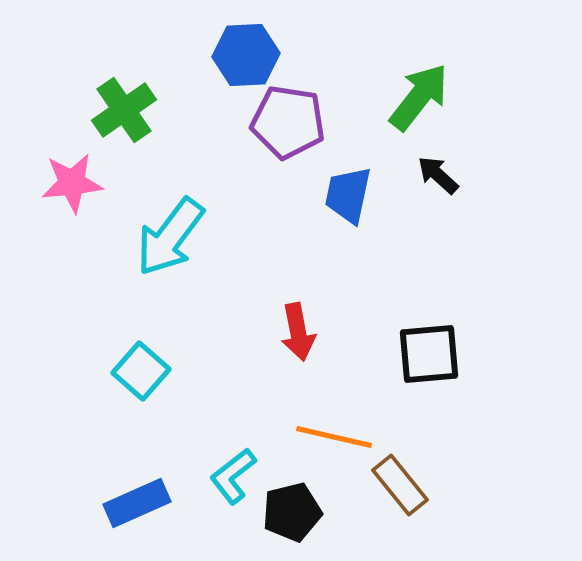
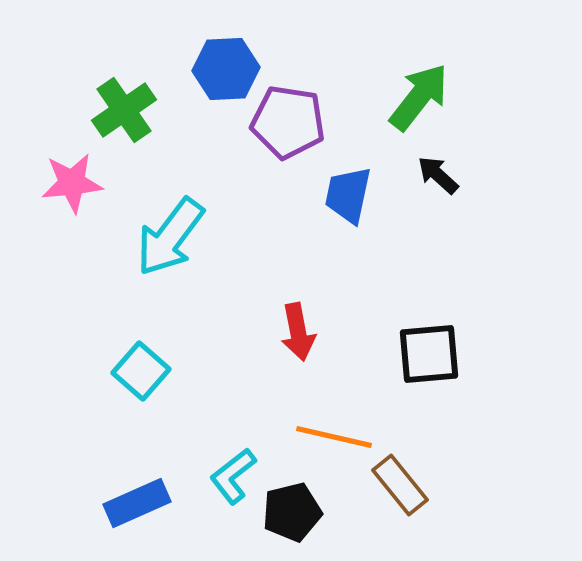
blue hexagon: moved 20 px left, 14 px down
